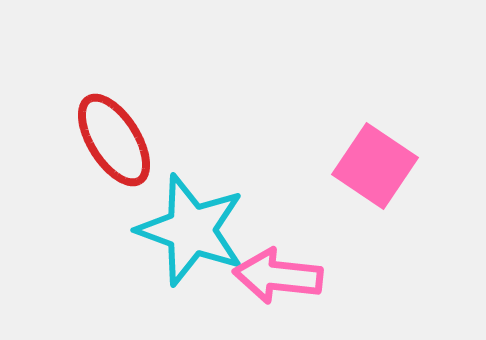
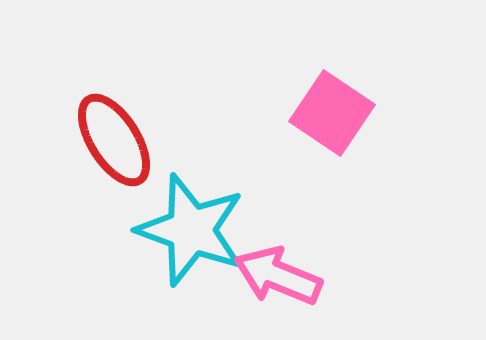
pink square: moved 43 px left, 53 px up
pink arrow: rotated 16 degrees clockwise
